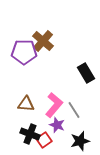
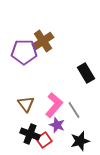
brown cross: rotated 15 degrees clockwise
brown triangle: rotated 48 degrees clockwise
